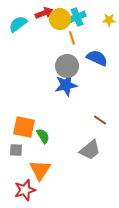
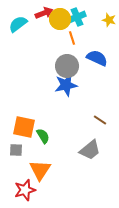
yellow star: rotated 16 degrees clockwise
